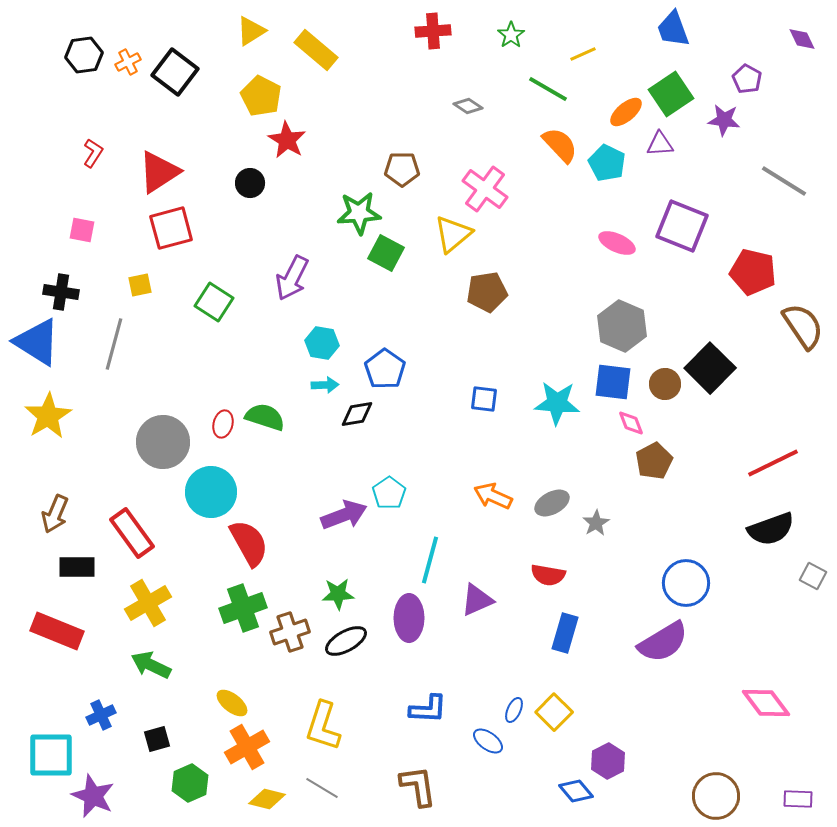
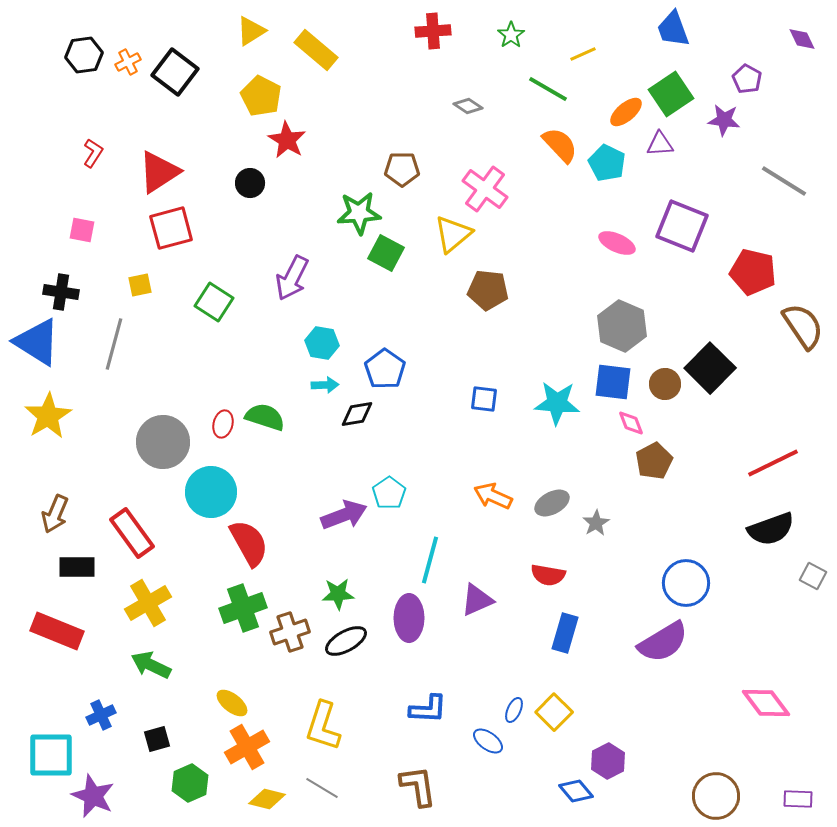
brown pentagon at (487, 292): moved 1 px right, 2 px up; rotated 15 degrees clockwise
